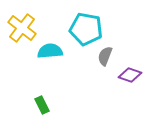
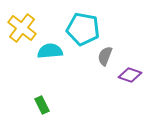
cyan pentagon: moved 3 px left
